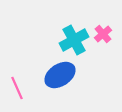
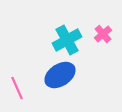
cyan cross: moved 7 px left
